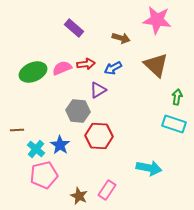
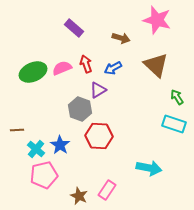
pink star: rotated 8 degrees clockwise
red arrow: rotated 102 degrees counterclockwise
green arrow: rotated 42 degrees counterclockwise
gray hexagon: moved 2 px right, 2 px up; rotated 15 degrees clockwise
